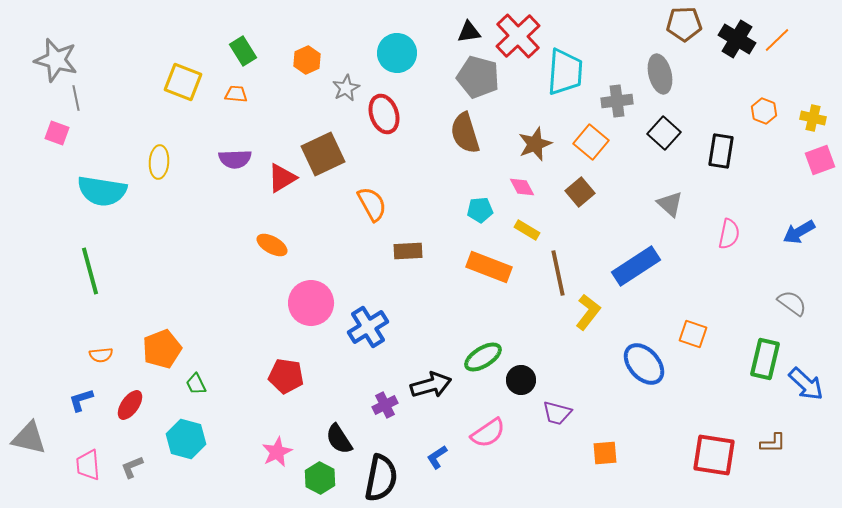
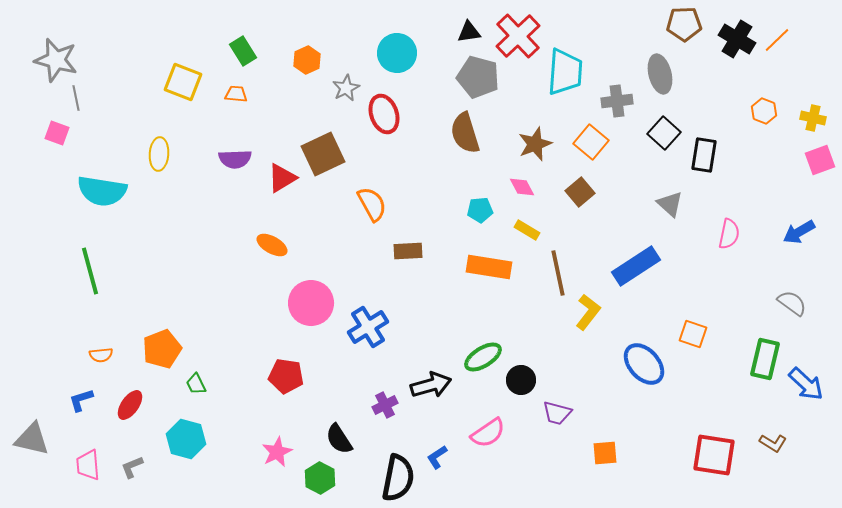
black rectangle at (721, 151): moved 17 px left, 4 px down
yellow ellipse at (159, 162): moved 8 px up
orange rectangle at (489, 267): rotated 12 degrees counterclockwise
gray triangle at (29, 438): moved 3 px right, 1 px down
brown L-shape at (773, 443): rotated 32 degrees clockwise
black semicircle at (381, 478): moved 17 px right
